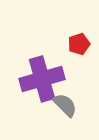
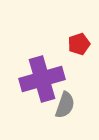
gray semicircle: rotated 64 degrees clockwise
